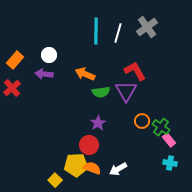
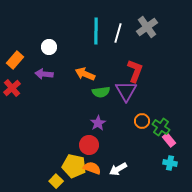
white circle: moved 8 px up
red L-shape: rotated 50 degrees clockwise
yellow pentagon: moved 2 px left, 1 px down; rotated 15 degrees clockwise
yellow square: moved 1 px right, 1 px down
